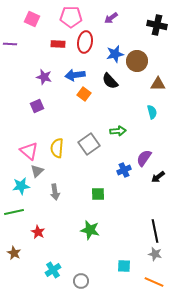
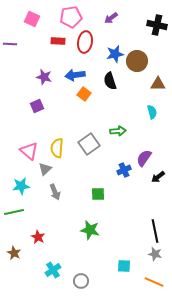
pink pentagon: rotated 10 degrees counterclockwise
red rectangle: moved 3 px up
black semicircle: rotated 24 degrees clockwise
gray triangle: moved 8 px right, 2 px up
gray arrow: rotated 14 degrees counterclockwise
red star: moved 5 px down
